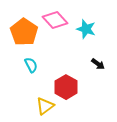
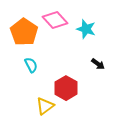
red hexagon: moved 1 px down
